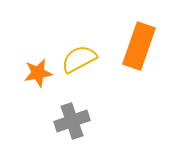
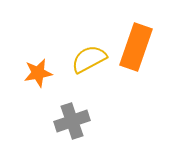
orange rectangle: moved 3 px left, 1 px down
yellow semicircle: moved 10 px right
